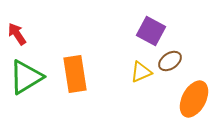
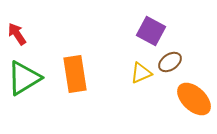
brown ellipse: moved 1 px down
yellow triangle: moved 1 px down
green triangle: moved 2 px left, 1 px down
orange ellipse: rotated 75 degrees counterclockwise
